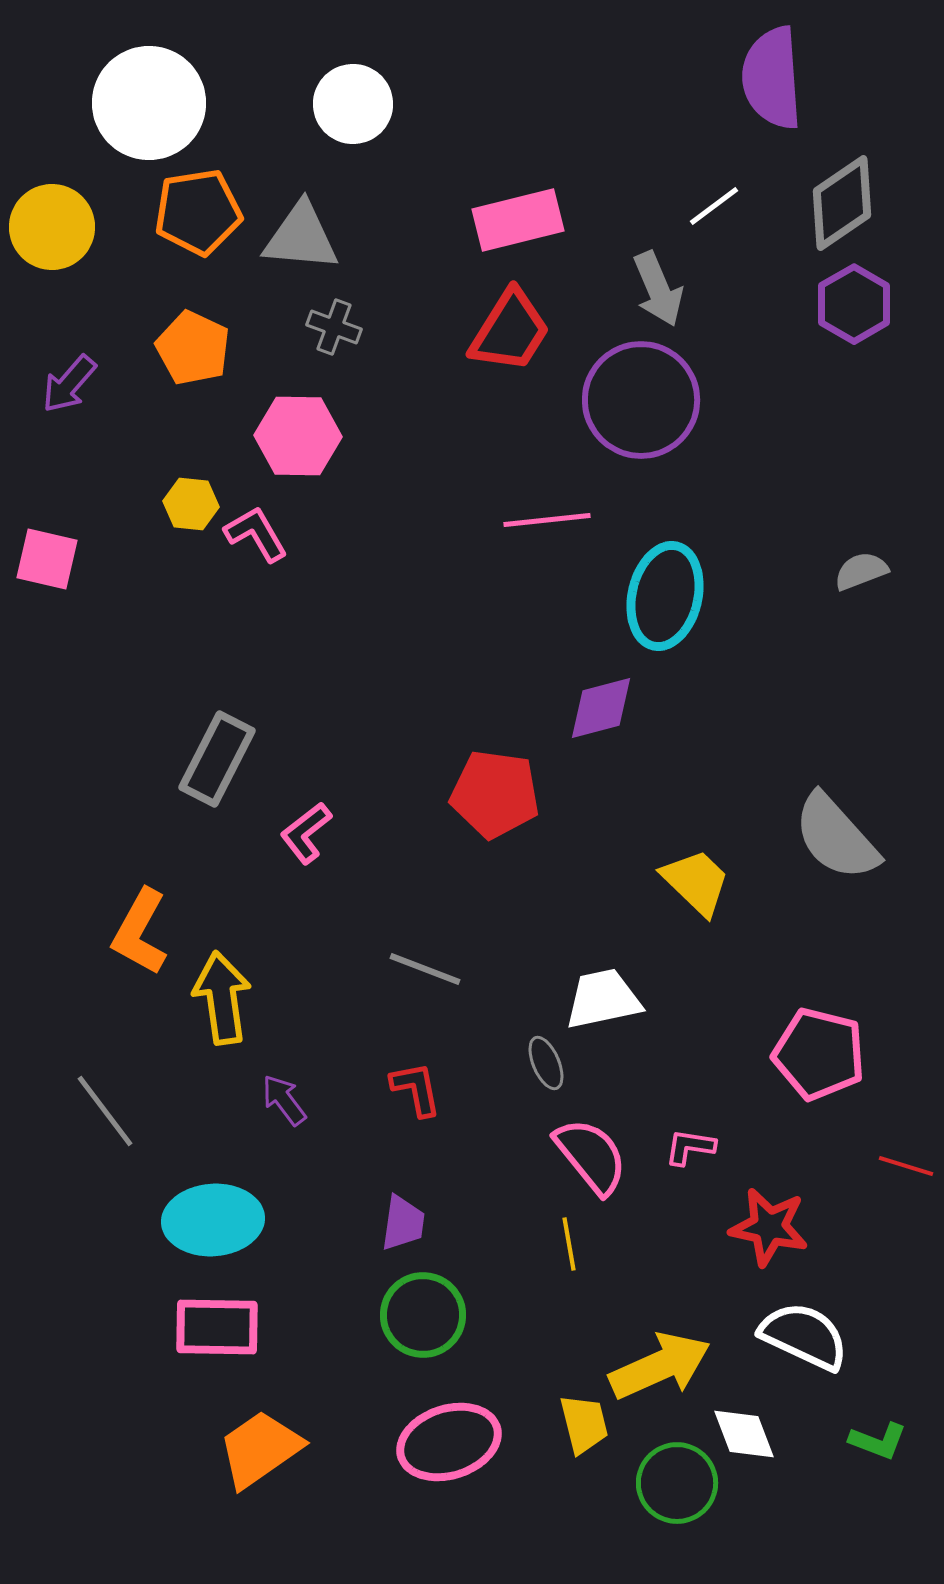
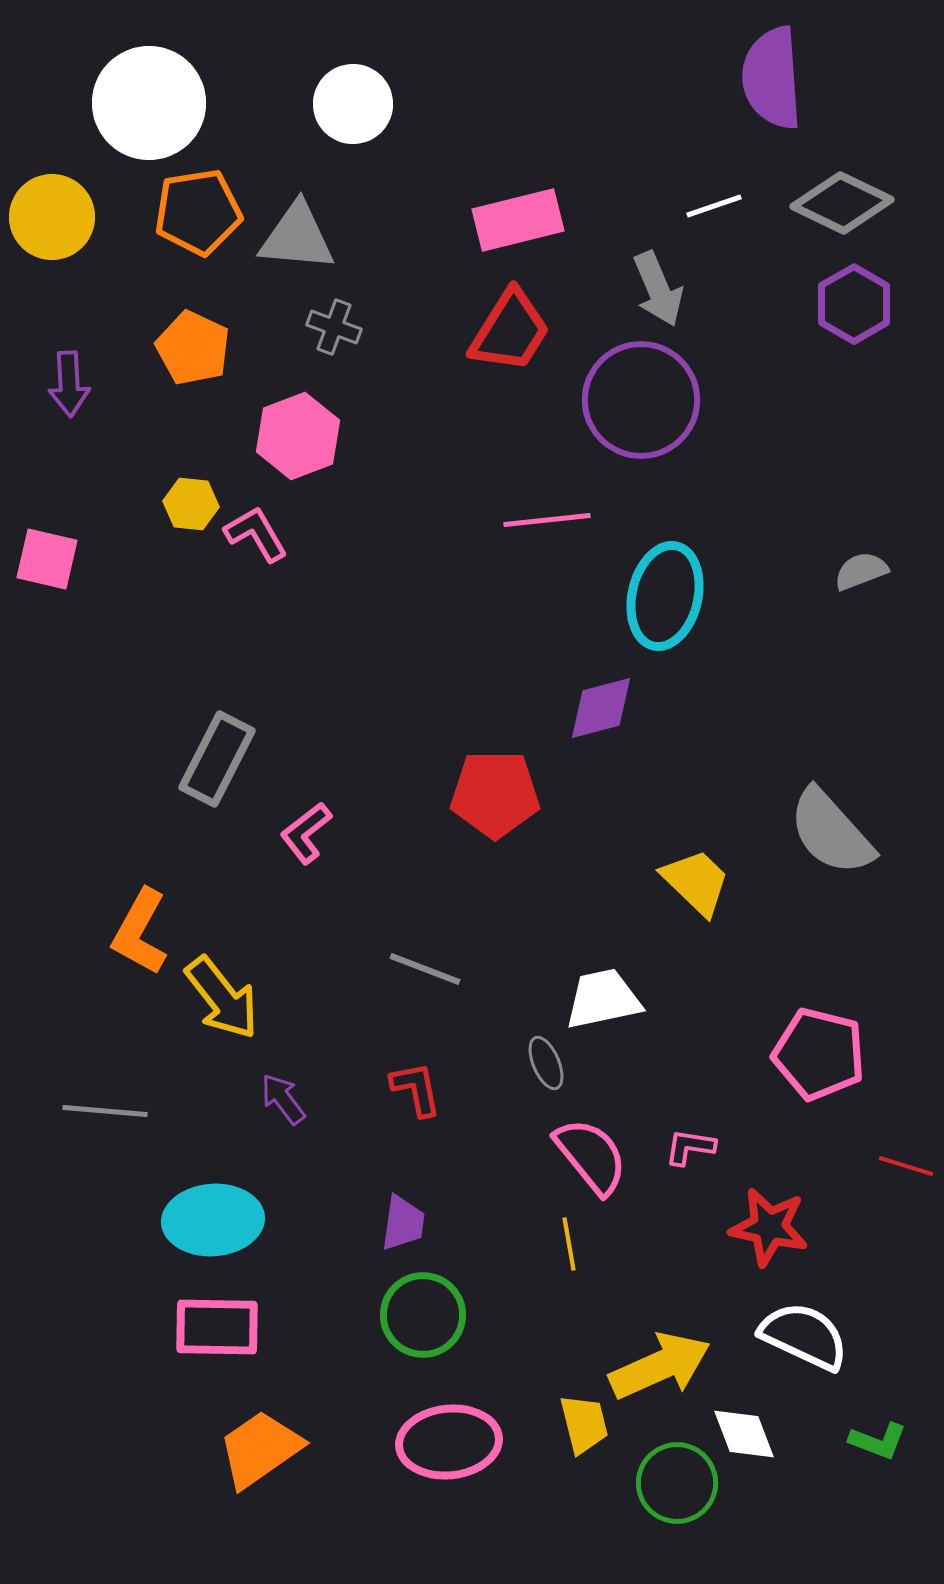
gray diamond at (842, 203): rotated 60 degrees clockwise
white line at (714, 206): rotated 18 degrees clockwise
yellow circle at (52, 227): moved 10 px up
gray triangle at (301, 237): moved 4 px left
purple arrow at (69, 384): rotated 44 degrees counterclockwise
pink hexagon at (298, 436): rotated 22 degrees counterclockwise
red pentagon at (495, 794): rotated 8 degrees counterclockwise
gray semicircle at (836, 837): moved 5 px left, 5 px up
yellow arrow at (222, 998): rotated 150 degrees clockwise
purple arrow at (284, 1100): moved 1 px left, 1 px up
gray line at (105, 1111): rotated 48 degrees counterclockwise
pink ellipse at (449, 1442): rotated 12 degrees clockwise
